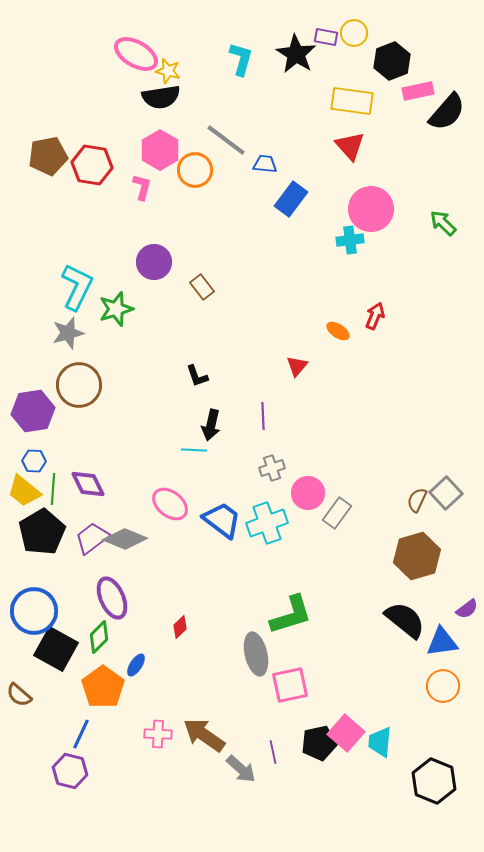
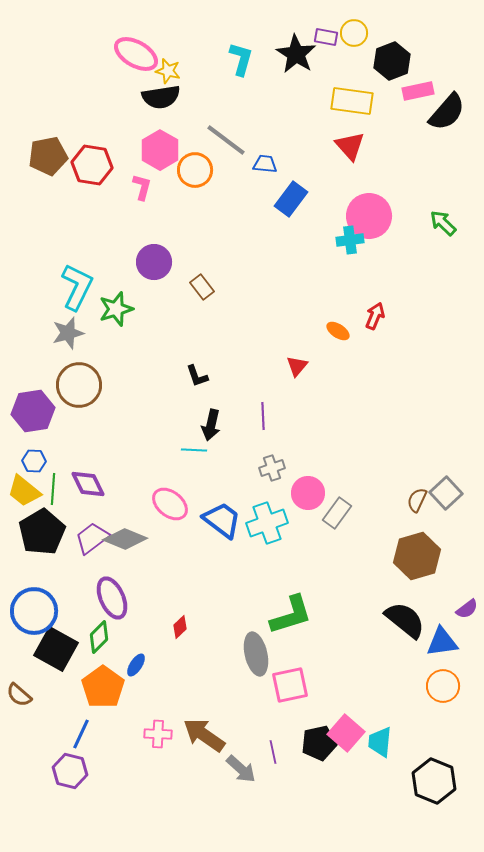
pink circle at (371, 209): moved 2 px left, 7 px down
